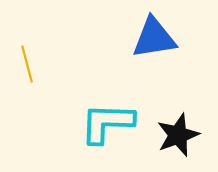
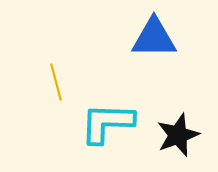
blue triangle: rotated 9 degrees clockwise
yellow line: moved 29 px right, 18 px down
